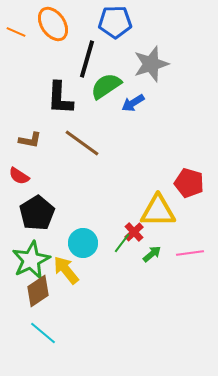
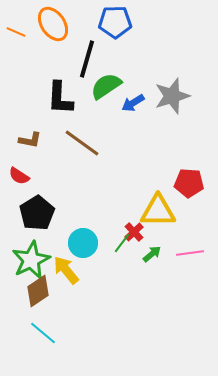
gray star: moved 21 px right, 32 px down
red pentagon: rotated 12 degrees counterclockwise
